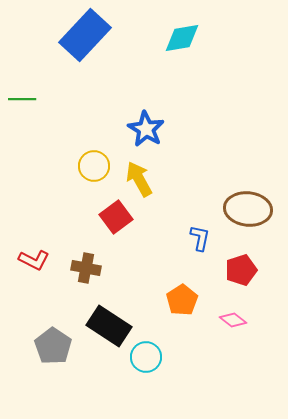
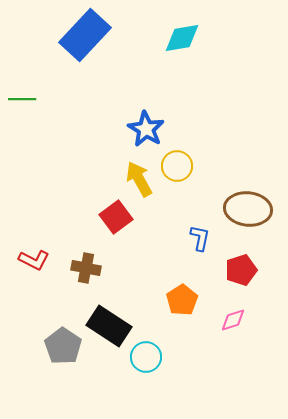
yellow circle: moved 83 px right
pink diamond: rotated 56 degrees counterclockwise
gray pentagon: moved 10 px right
